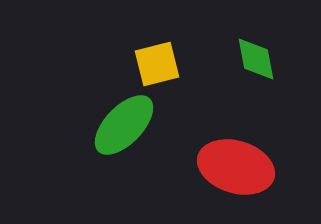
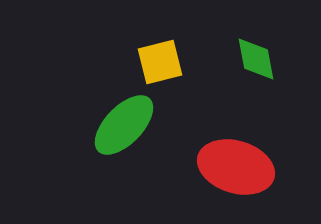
yellow square: moved 3 px right, 2 px up
